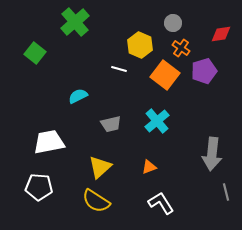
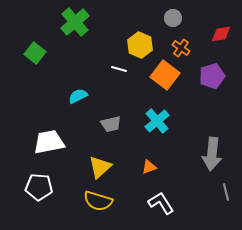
gray circle: moved 5 px up
purple pentagon: moved 8 px right, 5 px down
yellow semicircle: moved 2 px right; rotated 16 degrees counterclockwise
